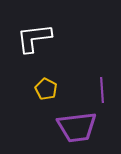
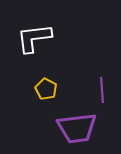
purple trapezoid: moved 1 px down
